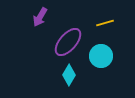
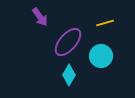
purple arrow: rotated 66 degrees counterclockwise
